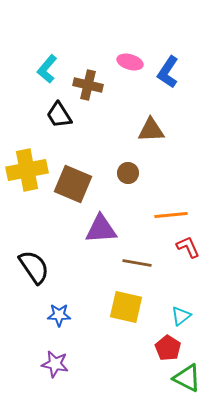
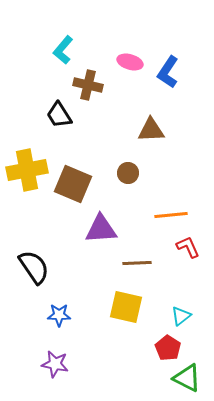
cyan L-shape: moved 16 px right, 19 px up
brown line: rotated 12 degrees counterclockwise
